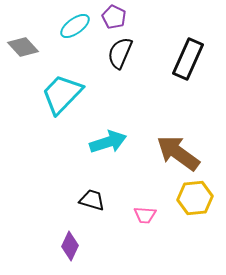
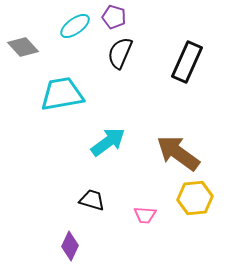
purple pentagon: rotated 10 degrees counterclockwise
black rectangle: moved 1 px left, 3 px down
cyan trapezoid: rotated 36 degrees clockwise
cyan arrow: rotated 18 degrees counterclockwise
